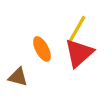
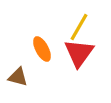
yellow line: moved 2 px right, 2 px up
red triangle: rotated 12 degrees counterclockwise
